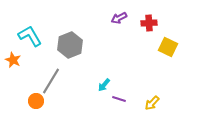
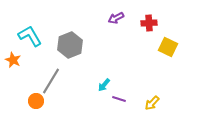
purple arrow: moved 3 px left
